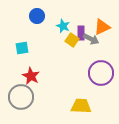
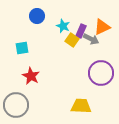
purple rectangle: moved 2 px up; rotated 24 degrees clockwise
gray circle: moved 5 px left, 8 px down
